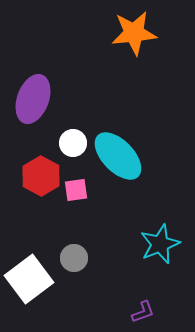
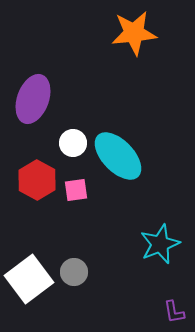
red hexagon: moved 4 px left, 4 px down
gray circle: moved 14 px down
purple L-shape: moved 31 px right; rotated 100 degrees clockwise
